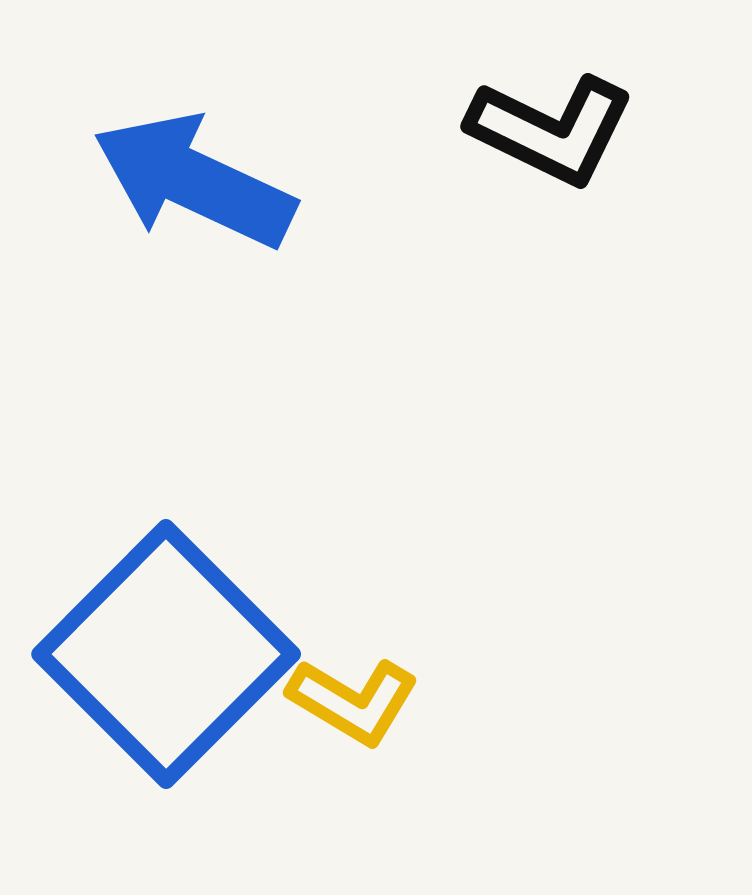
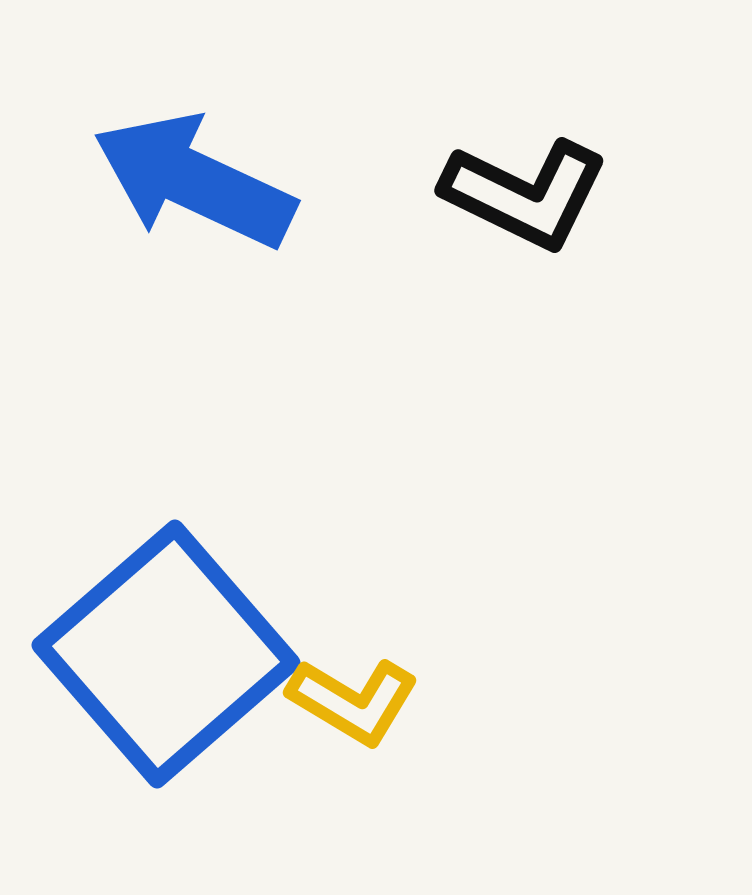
black L-shape: moved 26 px left, 64 px down
blue square: rotated 4 degrees clockwise
